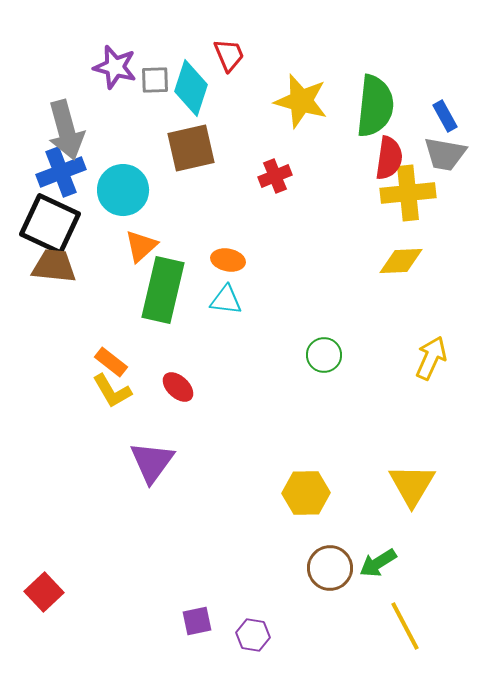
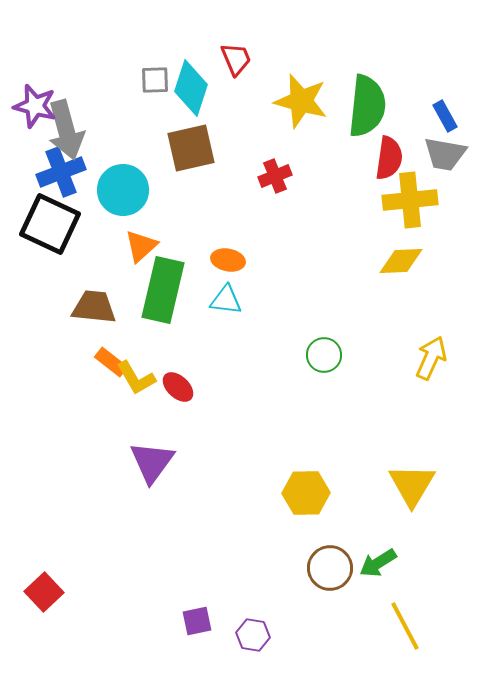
red trapezoid: moved 7 px right, 4 px down
purple star: moved 80 px left, 39 px down
green semicircle: moved 8 px left
yellow cross: moved 2 px right, 7 px down
brown trapezoid: moved 40 px right, 41 px down
yellow L-shape: moved 24 px right, 13 px up
